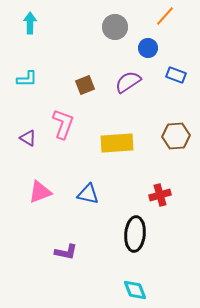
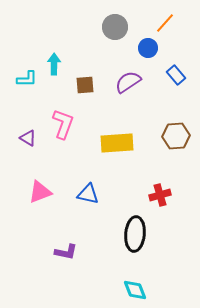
orange line: moved 7 px down
cyan arrow: moved 24 px right, 41 px down
blue rectangle: rotated 30 degrees clockwise
brown square: rotated 18 degrees clockwise
